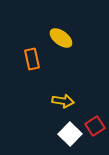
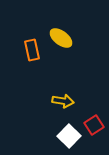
orange rectangle: moved 9 px up
red square: moved 1 px left, 1 px up
white square: moved 1 px left, 2 px down
